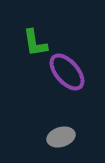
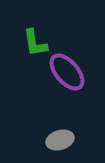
gray ellipse: moved 1 px left, 3 px down
